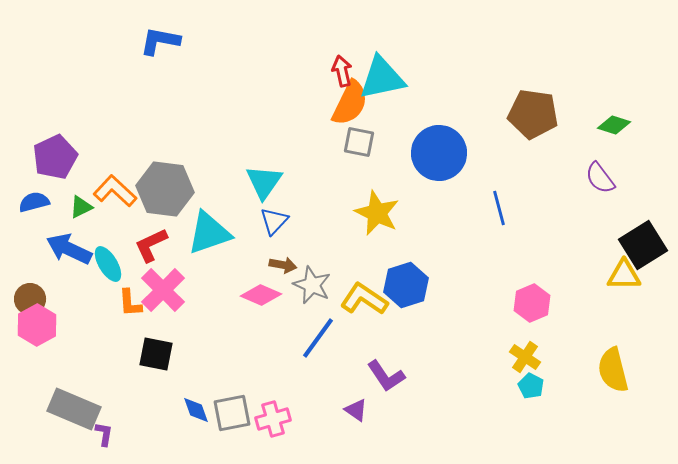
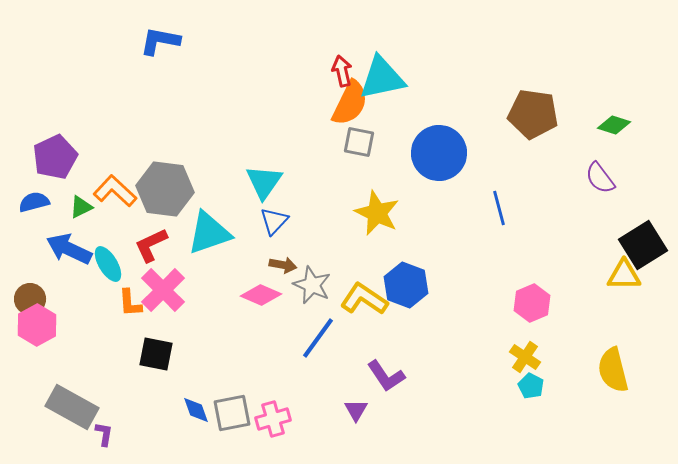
blue hexagon at (406, 285): rotated 21 degrees counterclockwise
gray rectangle at (74, 409): moved 2 px left, 2 px up; rotated 6 degrees clockwise
purple triangle at (356, 410): rotated 25 degrees clockwise
